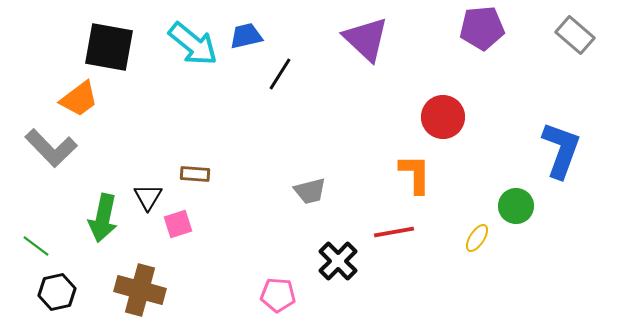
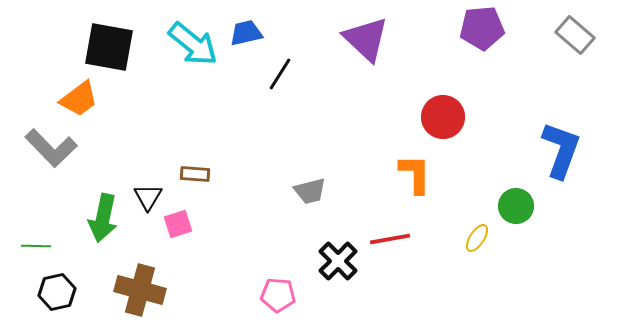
blue trapezoid: moved 3 px up
red line: moved 4 px left, 7 px down
green line: rotated 36 degrees counterclockwise
